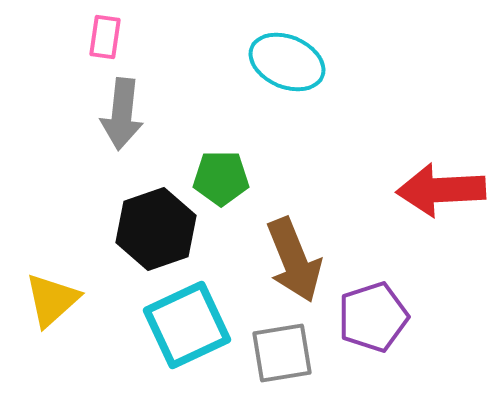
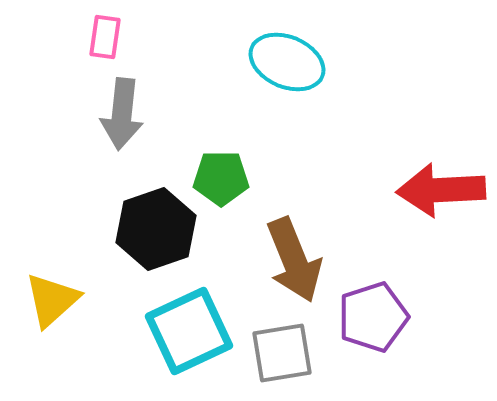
cyan square: moved 2 px right, 6 px down
